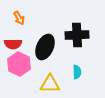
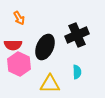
black cross: rotated 20 degrees counterclockwise
red semicircle: moved 1 px down
